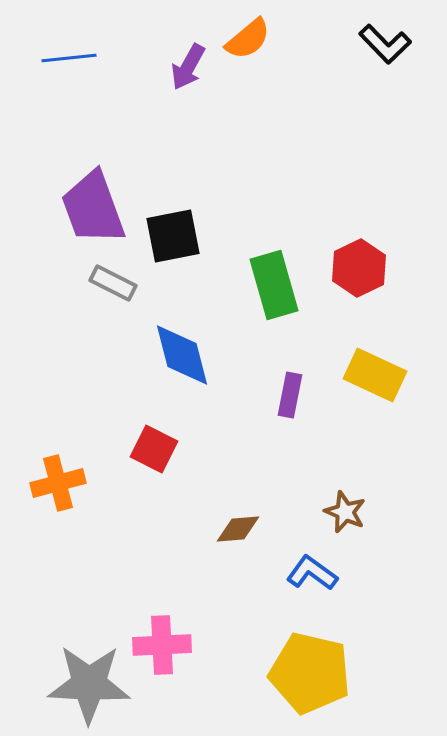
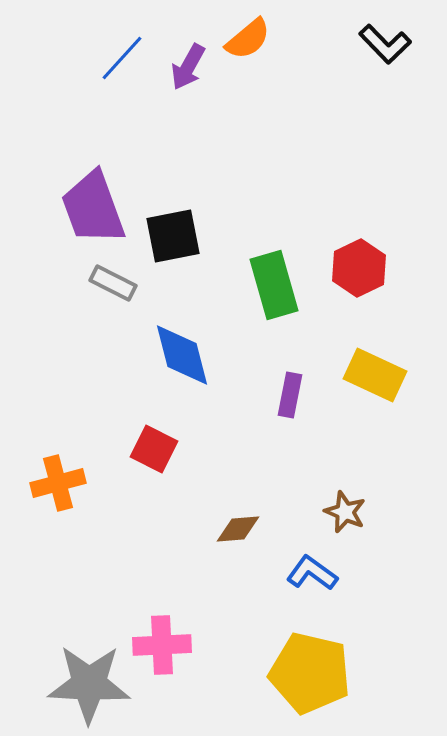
blue line: moved 53 px right; rotated 42 degrees counterclockwise
